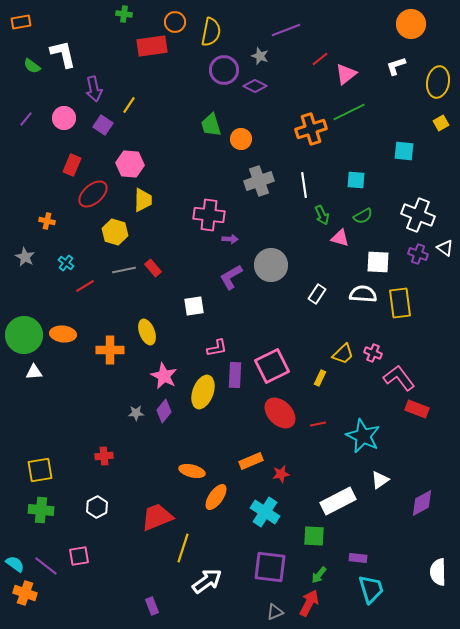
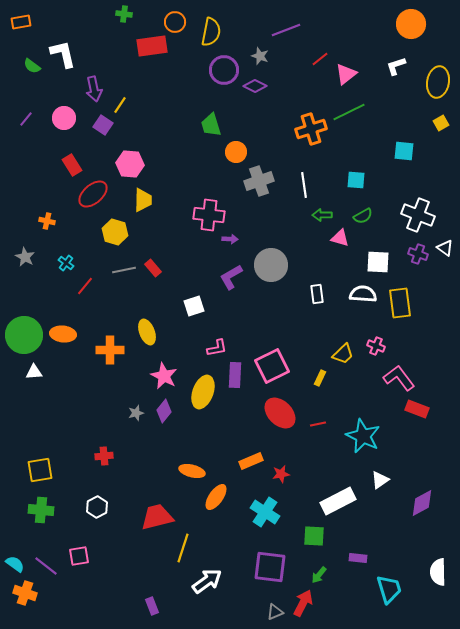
yellow line at (129, 105): moved 9 px left
orange circle at (241, 139): moved 5 px left, 13 px down
red rectangle at (72, 165): rotated 55 degrees counterclockwise
green arrow at (322, 215): rotated 114 degrees clockwise
red line at (85, 286): rotated 18 degrees counterclockwise
white rectangle at (317, 294): rotated 42 degrees counterclockwise
white square at (194, 306): rotated 10 degrees counterclockwise
pink cross at (373, 353): moved 3 px right, 7 px up
gray star at (136, 413): rotated 14 degrees counterclockwise
red trapezoid at (157, 517): rotated 8 degrees clockwise
cyan trapezoid at (371, 589): moved 18 px right
red arrow at (309, 603): moved 6 px left
